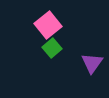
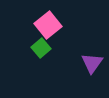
green square: moved 11 px left
